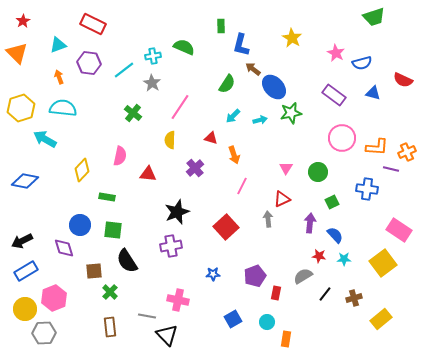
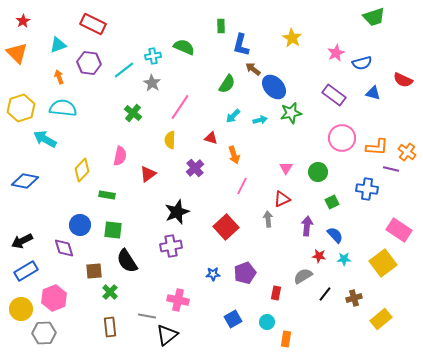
pink star at (336, 53): rotated 18 degrees clockwise
orange cross at (407, 152): rotated 30 degrees counterclockwise
red triangle at (148, 174): rotated 42 degrees counterclockwise
green rectangle at (107, 197): moved 2 px up
purple arrow at (310, 223): moved 3 px left, 3 px down
purple pentagon at (255, 276): moved 10 px left, 3 px up
yellow circle at (25, 309): moved 4 px left
black triangle at (167, 335): rotated 35 degrees clockwise
